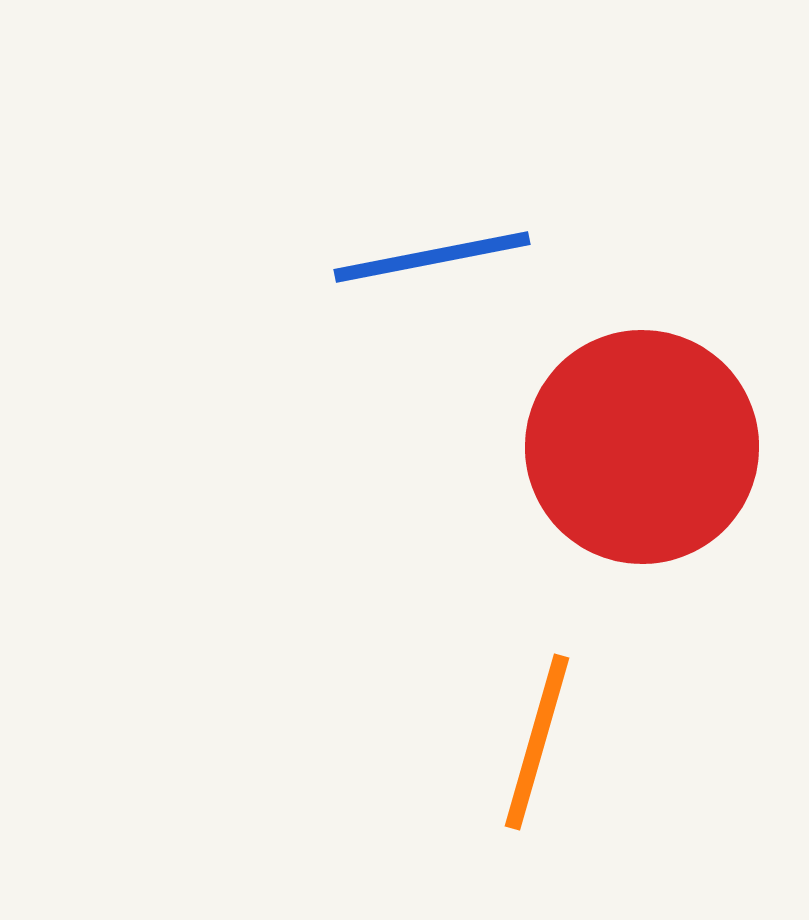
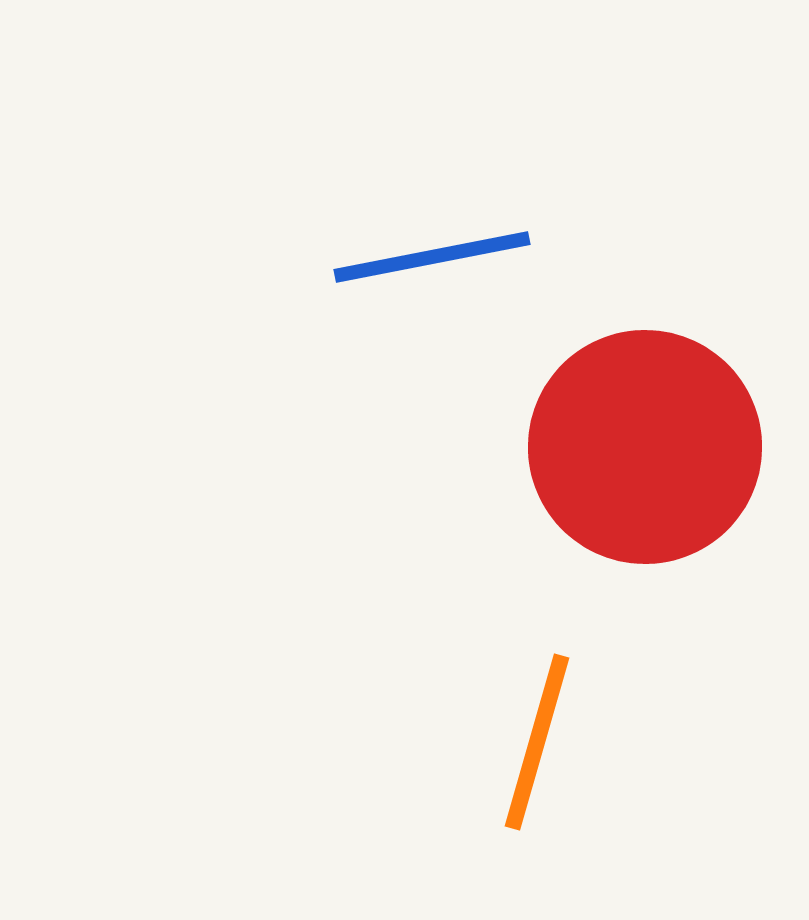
red circle: moved 3 px right
